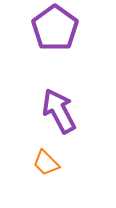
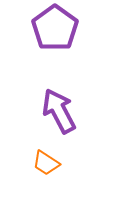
orange trapezoid: rotated 12 degrees counterclockwise
